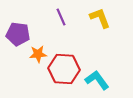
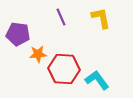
yellow L-shape: moved 1 px right; rotated 10 degrees clockwise
